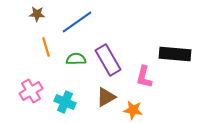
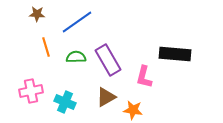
green semicircle: moved 2 px up
pink cross: rotated 20 degrees clockwise
